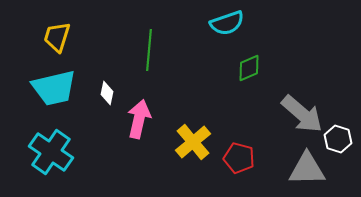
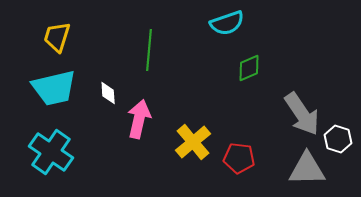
white diamond: moved 1 px right; rotated 15 degrees counterclockwise
gray arrow: rotated 15 degrees clockwise
red pentagon: rotated 8 degrees counterclockwise
